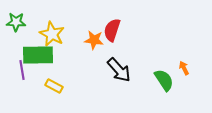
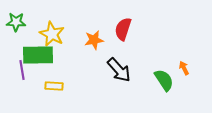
red semicircle: moved 11 px right, 1 px up
orange star: rotated 18 degrees counterclockwise
yellow rectangle: rotated 24 degrees counterclockwise
